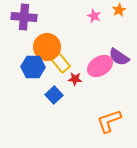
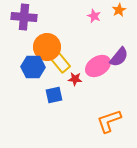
purple semicircle: rotated 85 degrees counterclockwise
pink ellipse: moved 2 px left
blue square: rotated 30 degrees clockwise
